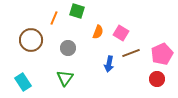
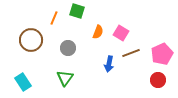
red circle: moved 1 px right, 1 px down
